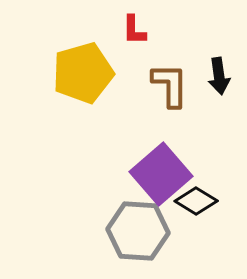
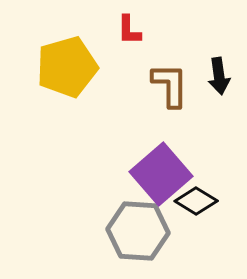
red L-shape: moved 5 px left
yellow pentagon: moved 16 px left, 6 px up
